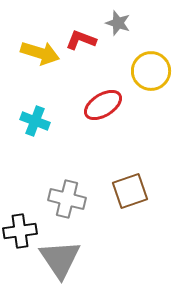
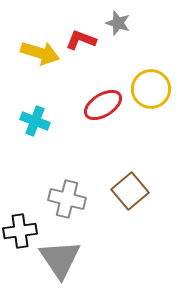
yellow circle: moved 18 px down
brown square: rotated 21 degrees counterclockwise
